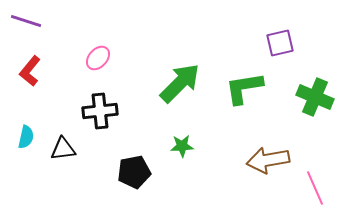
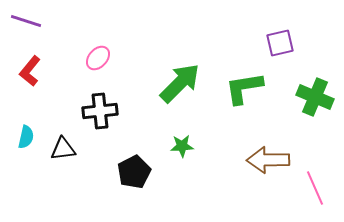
brown arrow: rotated 9 degrees clockwise
black pentagon: rotated 16 degrees counterclockwise
